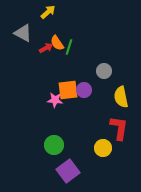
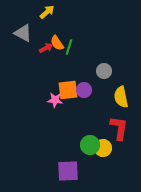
yellow arrow: moved 1 px left
green circle: moved 36 px right
purple square: rotated 35 degrees clockwise
